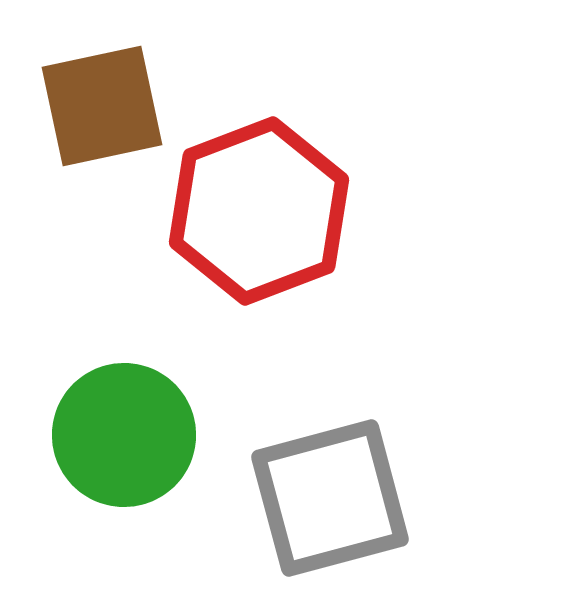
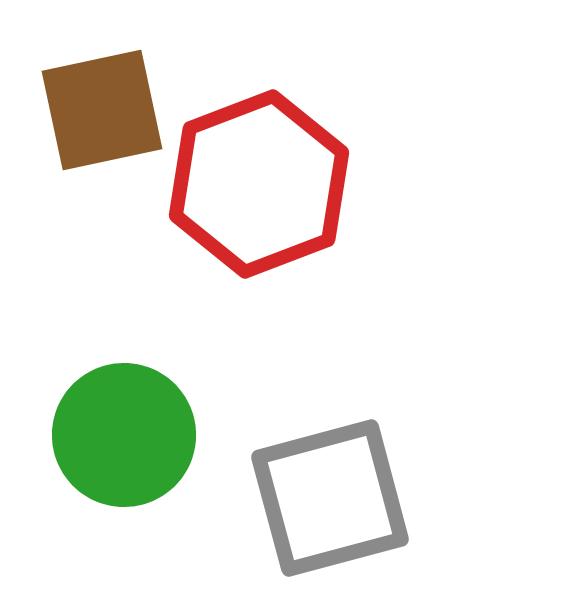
brown square: moved 4 px down
red hexagon: moved 27 px up
